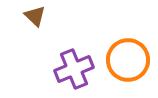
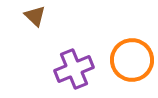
orange circle: moved 4 px right
